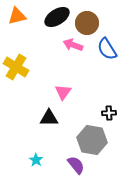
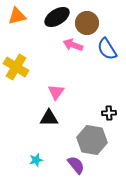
pink triangle: moved 7 px left
cyan star: rotated 24 degrees clockwise
